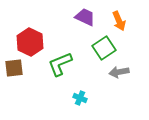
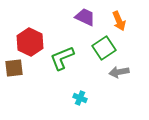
green L-shape: moved 2 px right, 6 px up
